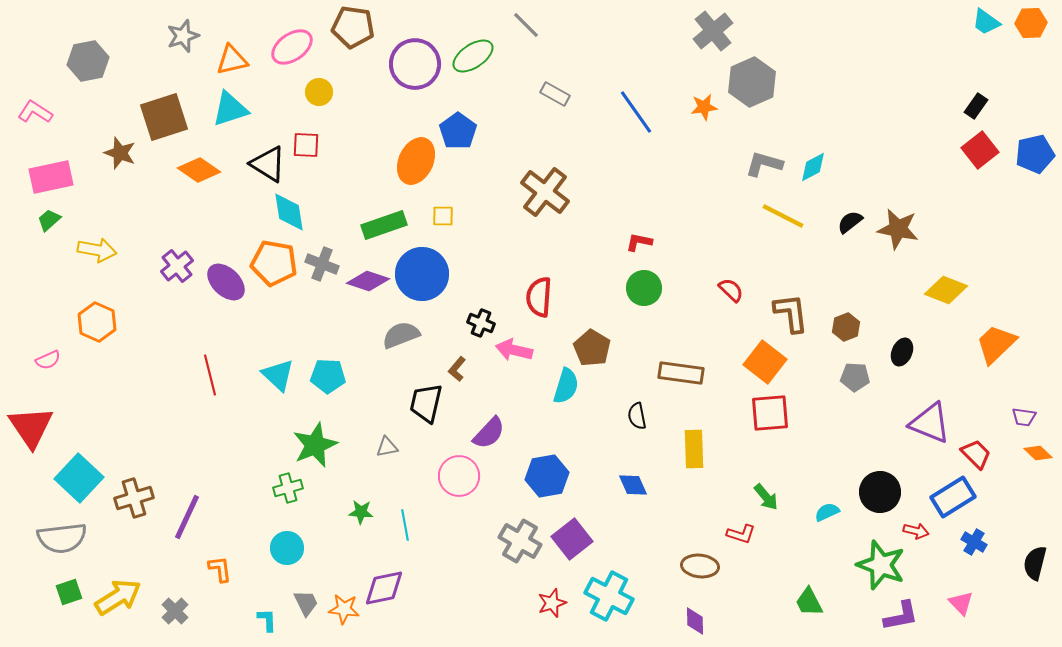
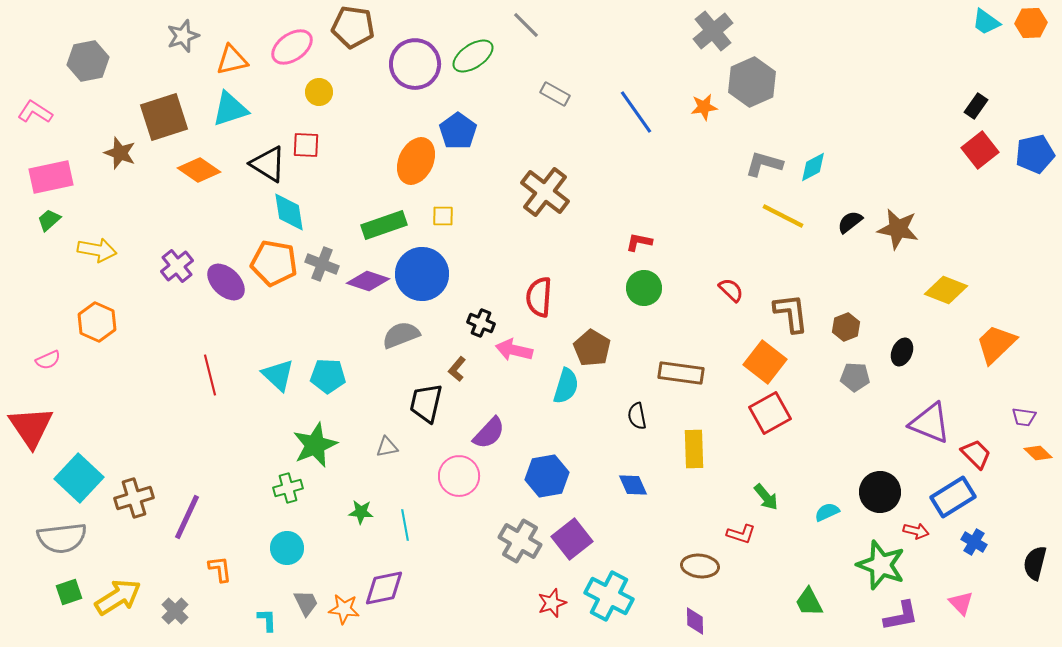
red square at (770, 413): rotated 24 degrees counterclockwise
